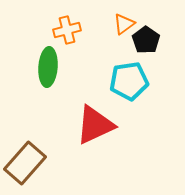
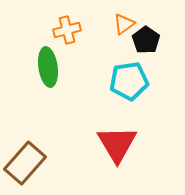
green ellipse: rotated 12 degrees counterclockwise
red triangle: moved 22 px right, 19 px down; rotated 36 degrees counterclockwise
